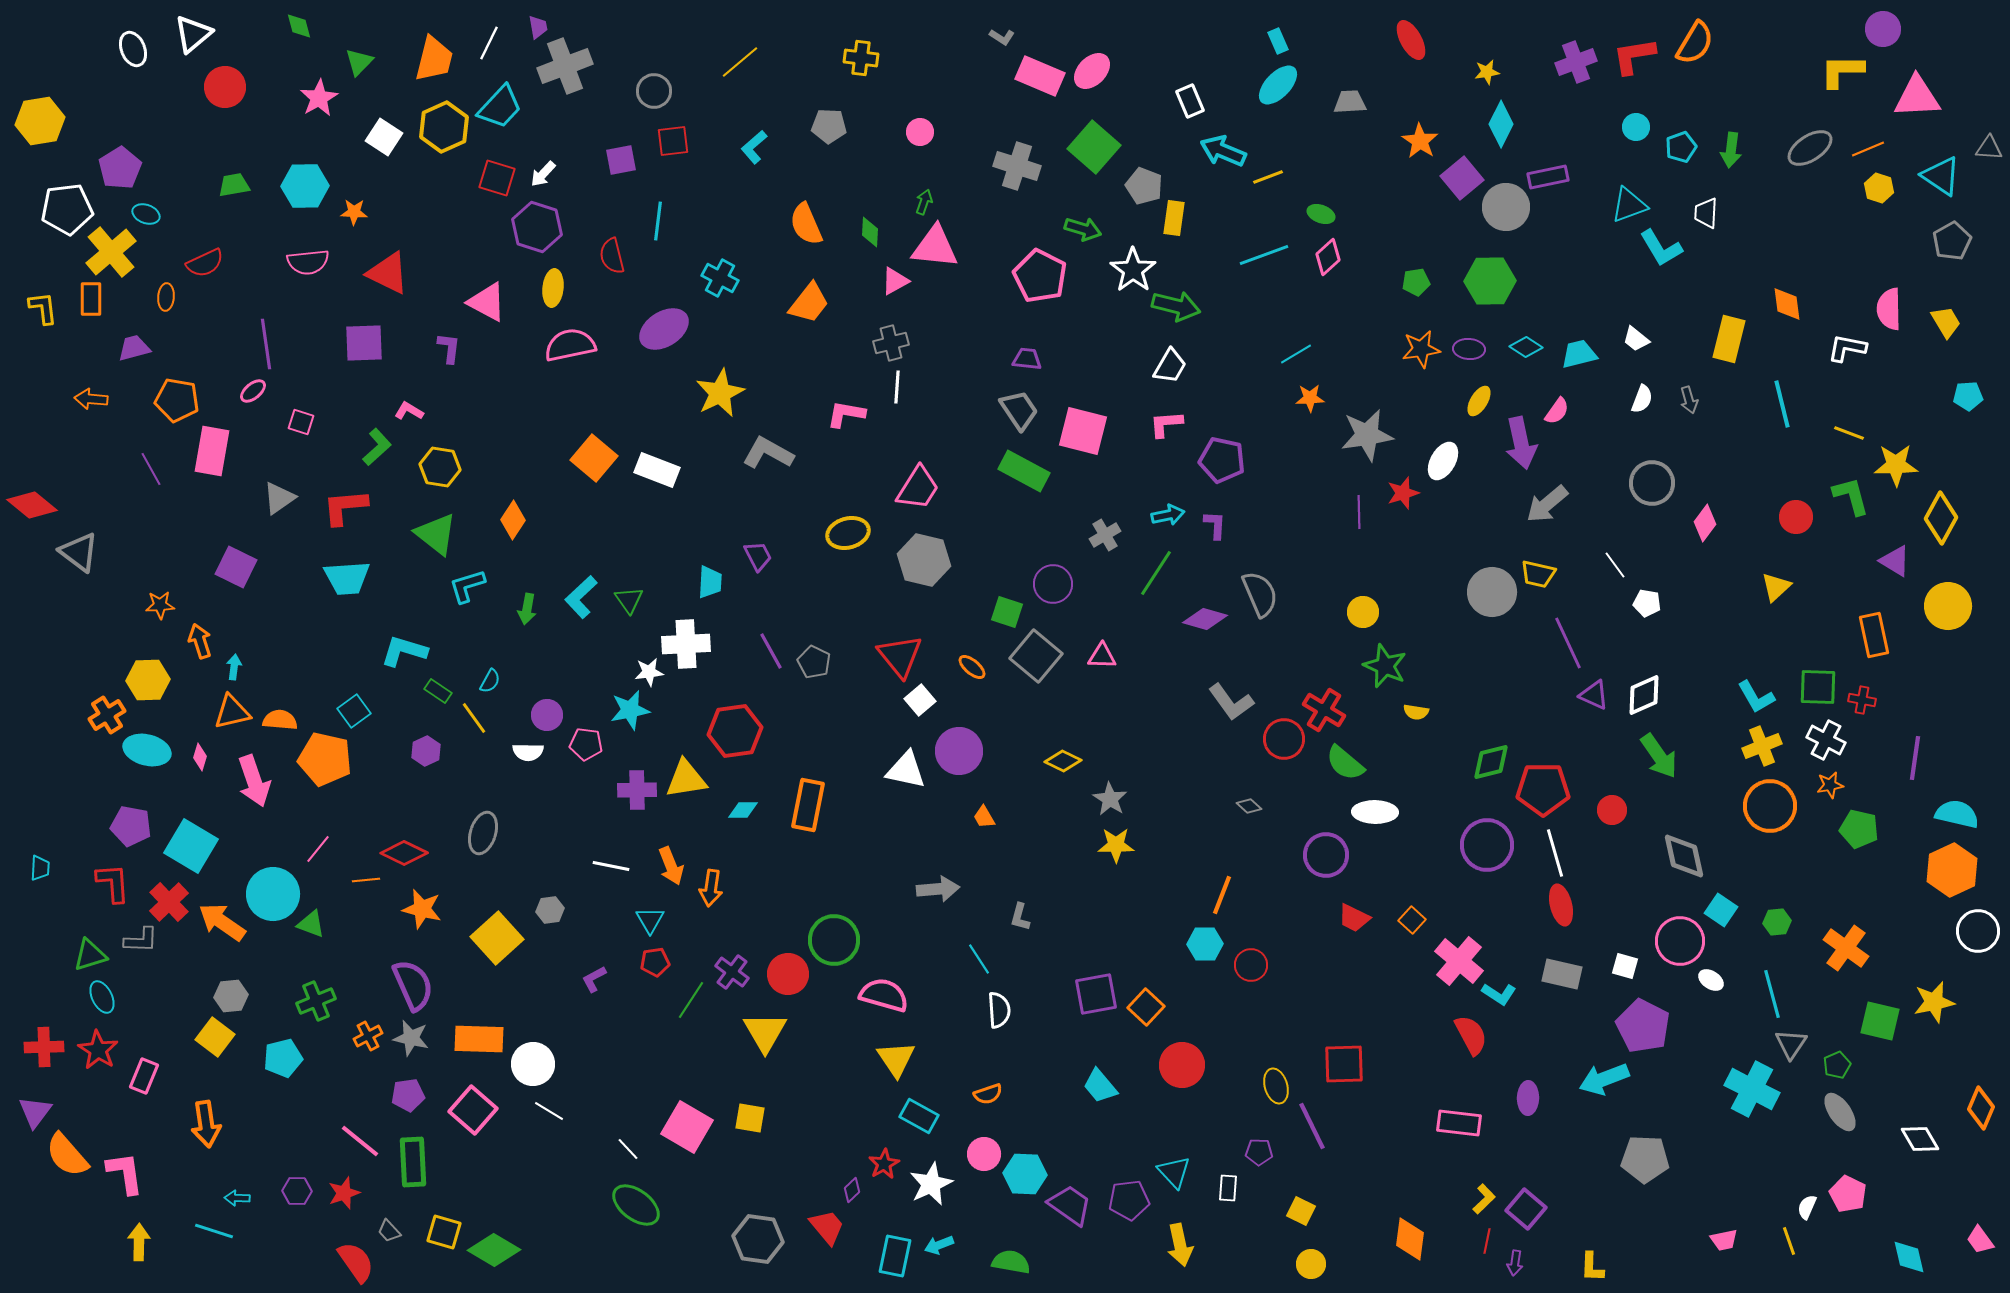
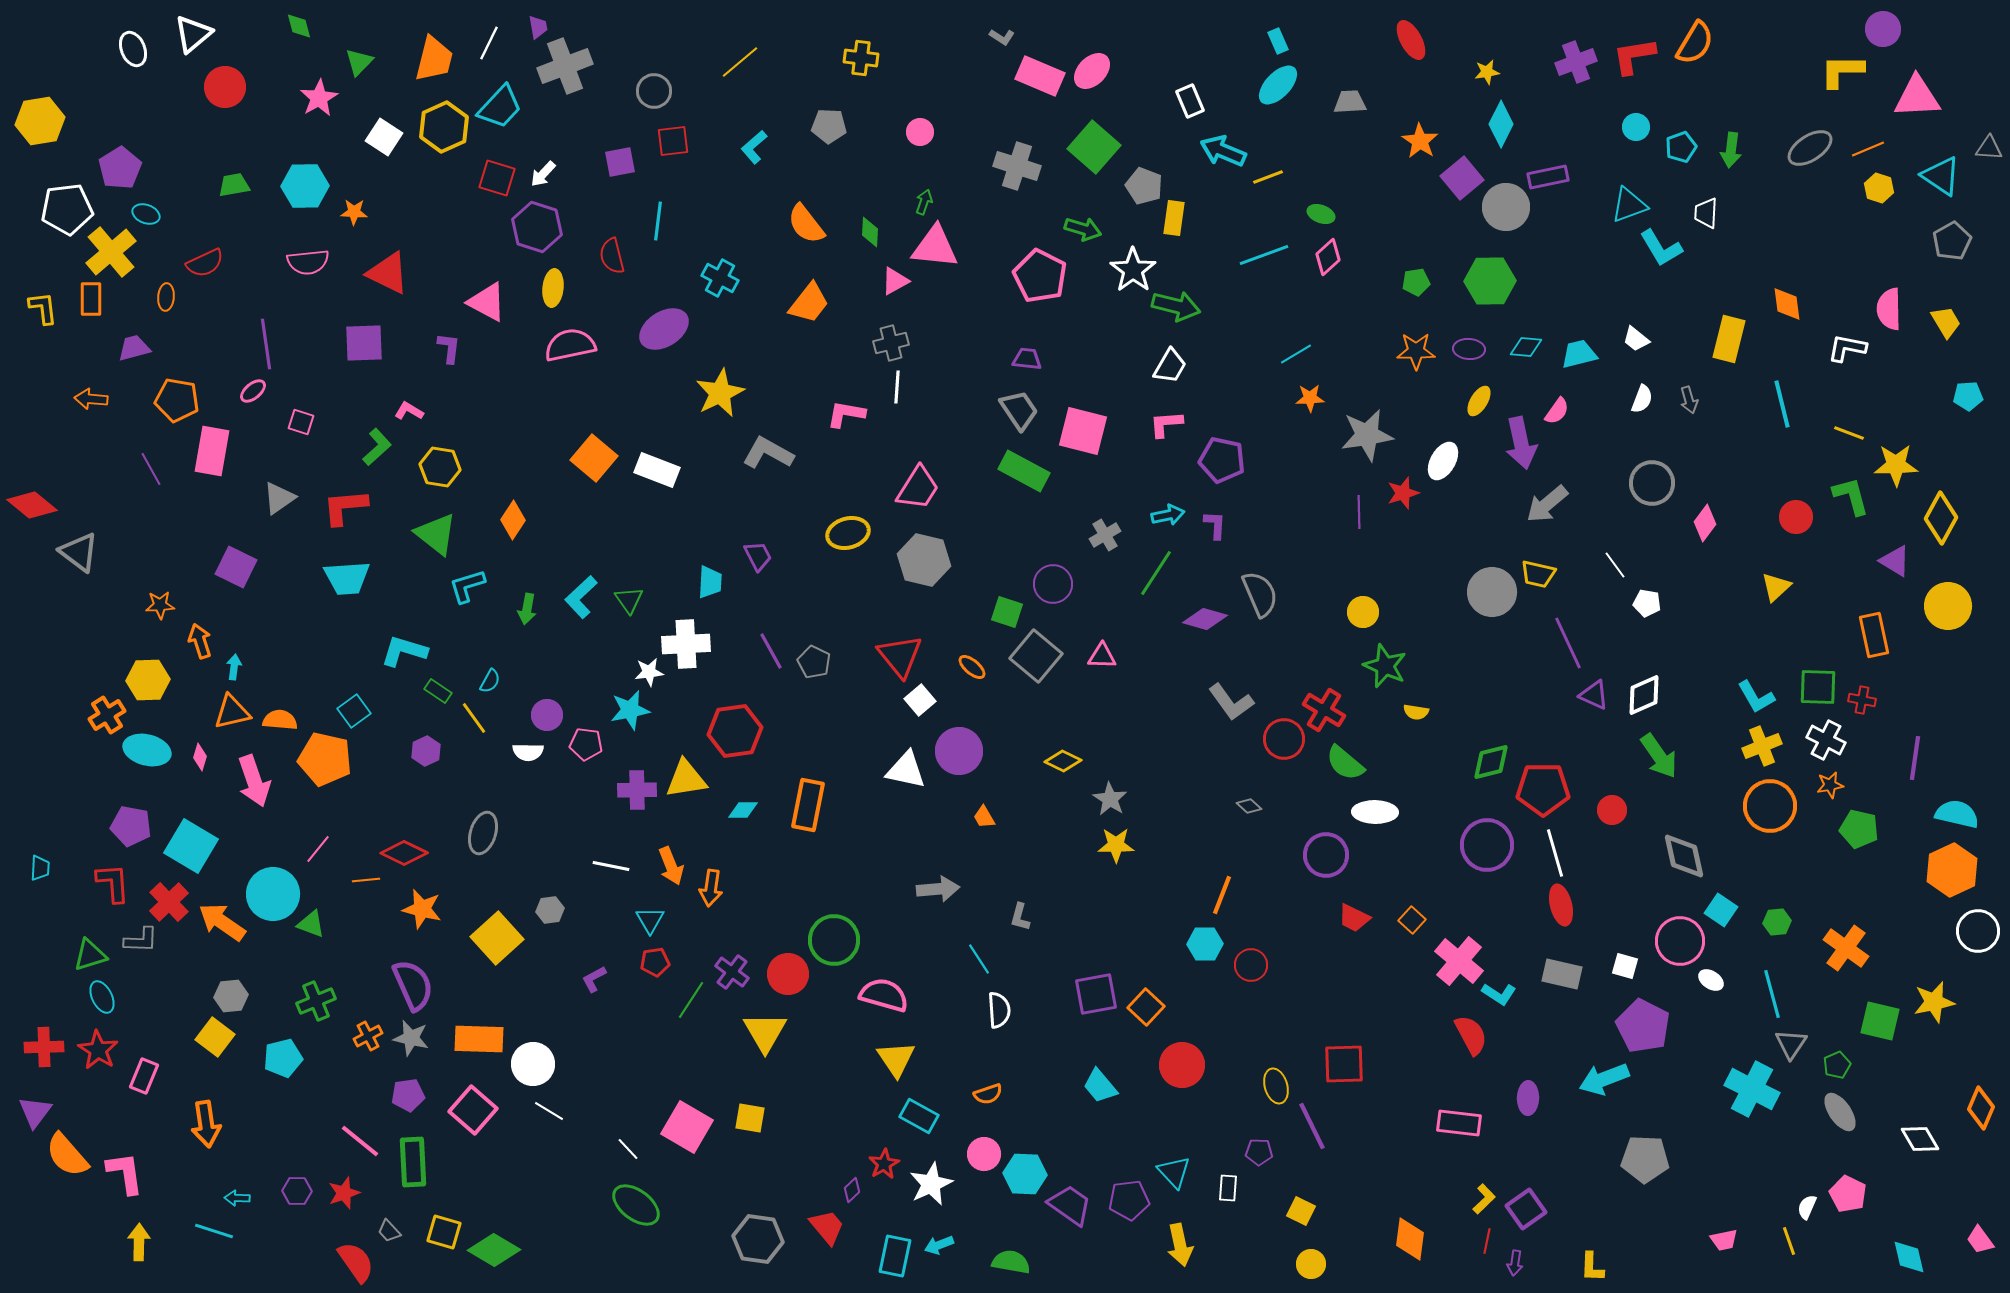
purple square at (621, 160): moved 1 px left, 2 px down
orange semicircle at (806, 224): rotated 15 degrees counterclockwise
cyan diamond at (1526, 347): rotated 28 degrees counterclockwise
orange star at (1421, 349): moved 5 px left, 2 px down; rotated 9 degrees clockwise
purple square at (1526, 1209): rotated 15 degrees clockwise
